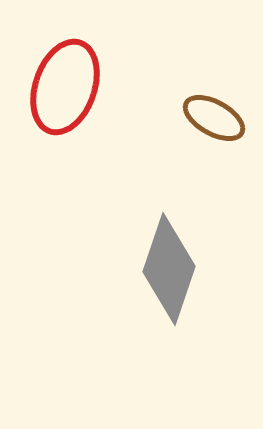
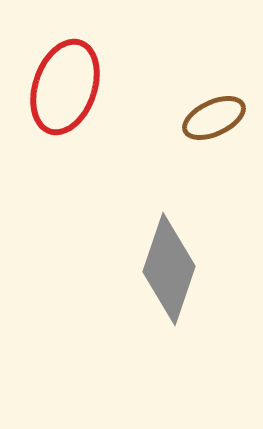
brown ellipse: rotated 54 degrees counterclockwise
